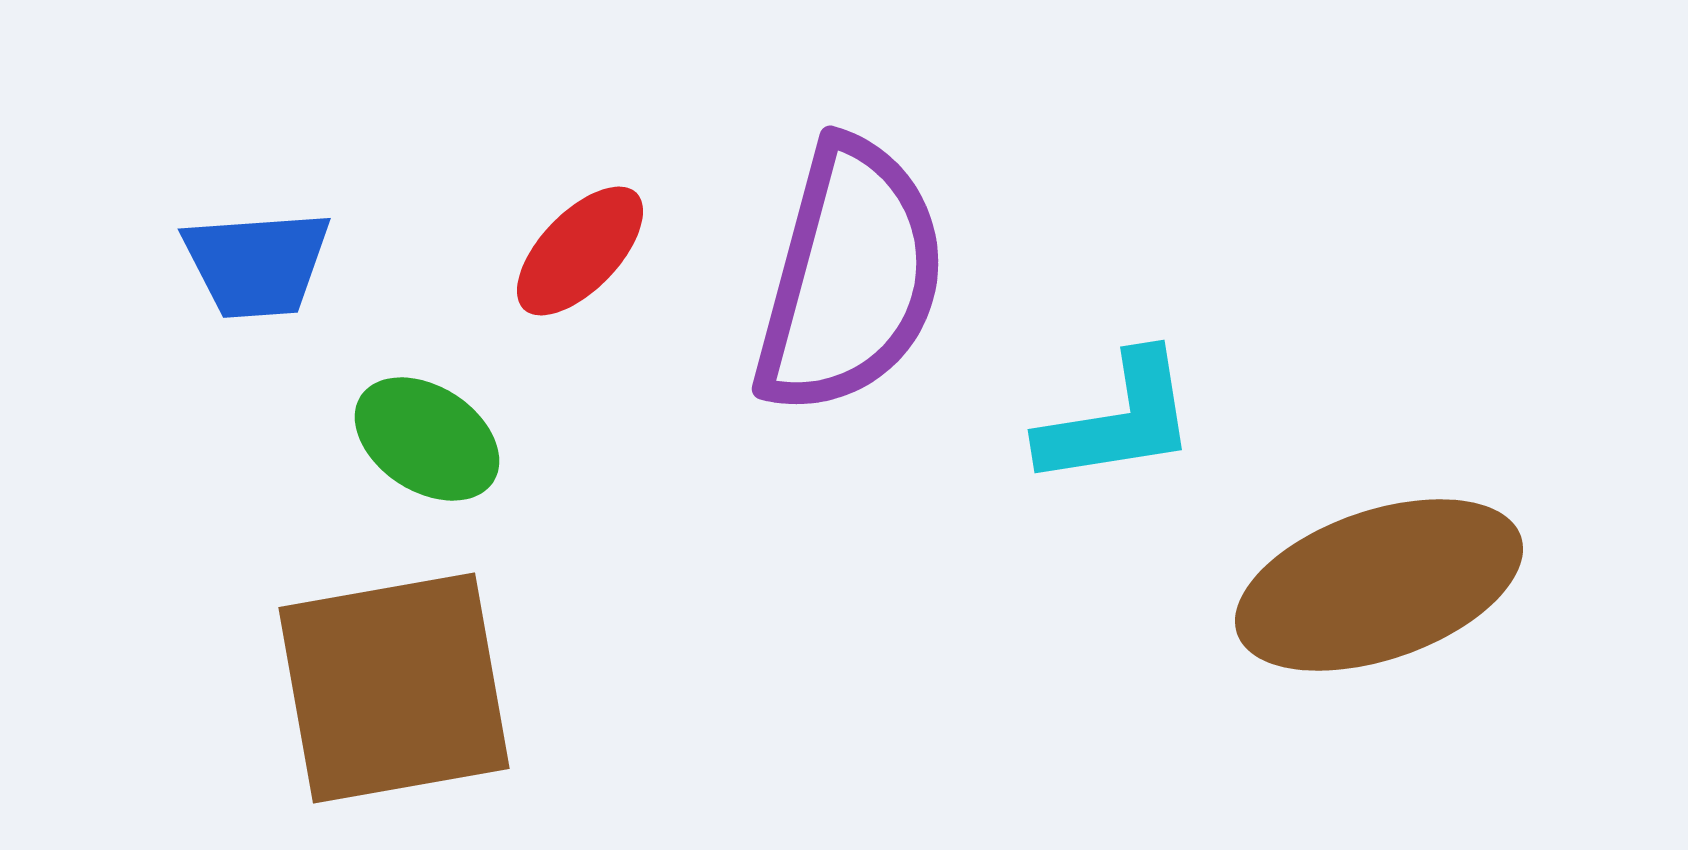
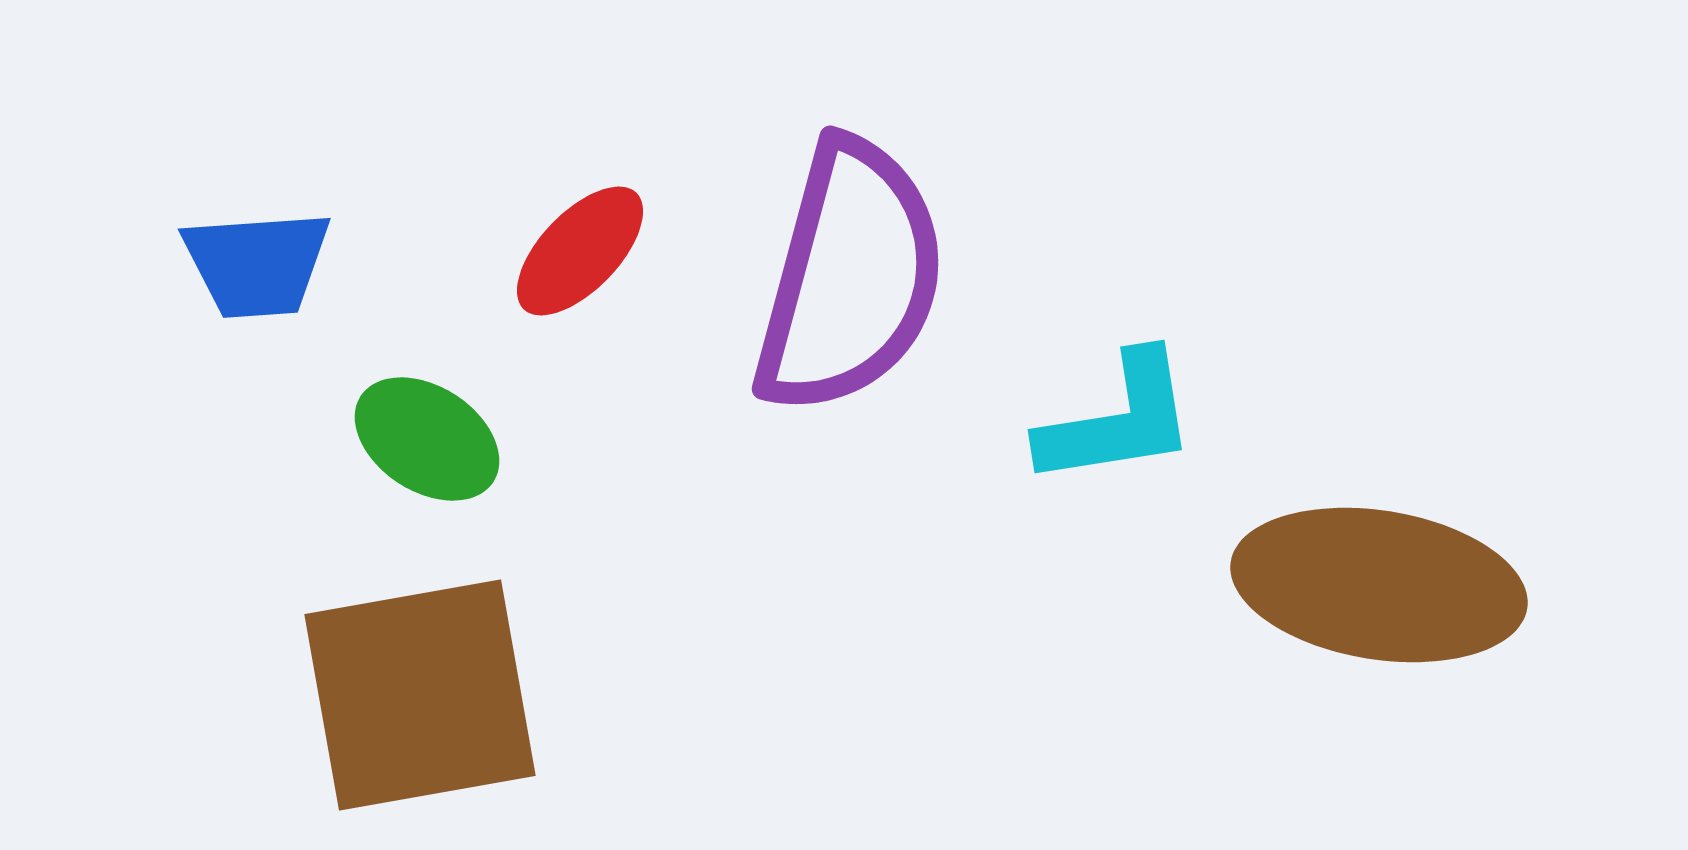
brown ellipse: rotated 28 degrees clockwise
brown square: moved 26 px right, 7 px down
